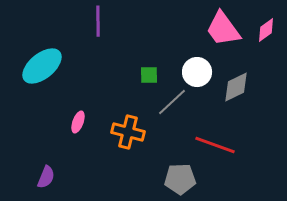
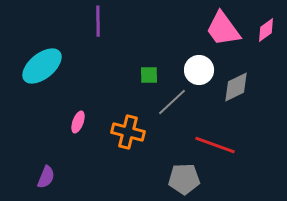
white circle: moved 2 px right, 2 px up
gray pentagon: moved 4 px right
